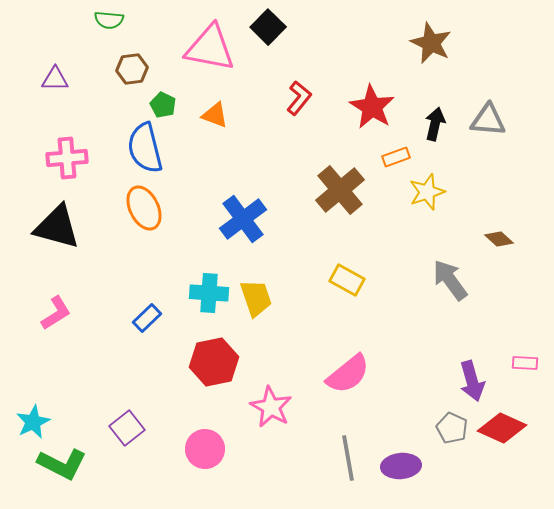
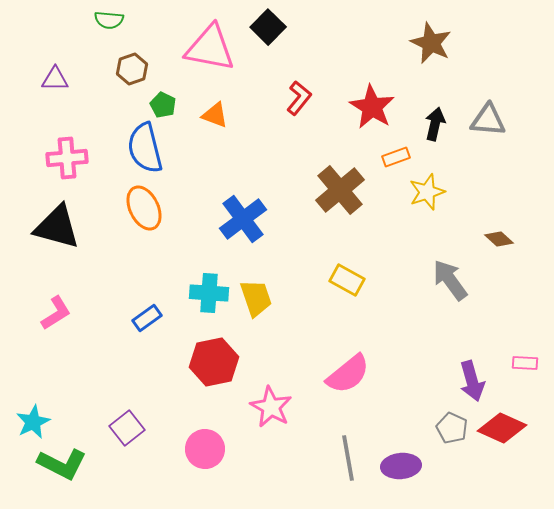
brown hexagon: rotated 12 degrees counterclockwise
blue rectangle: rotated 8 degrees clockwise
